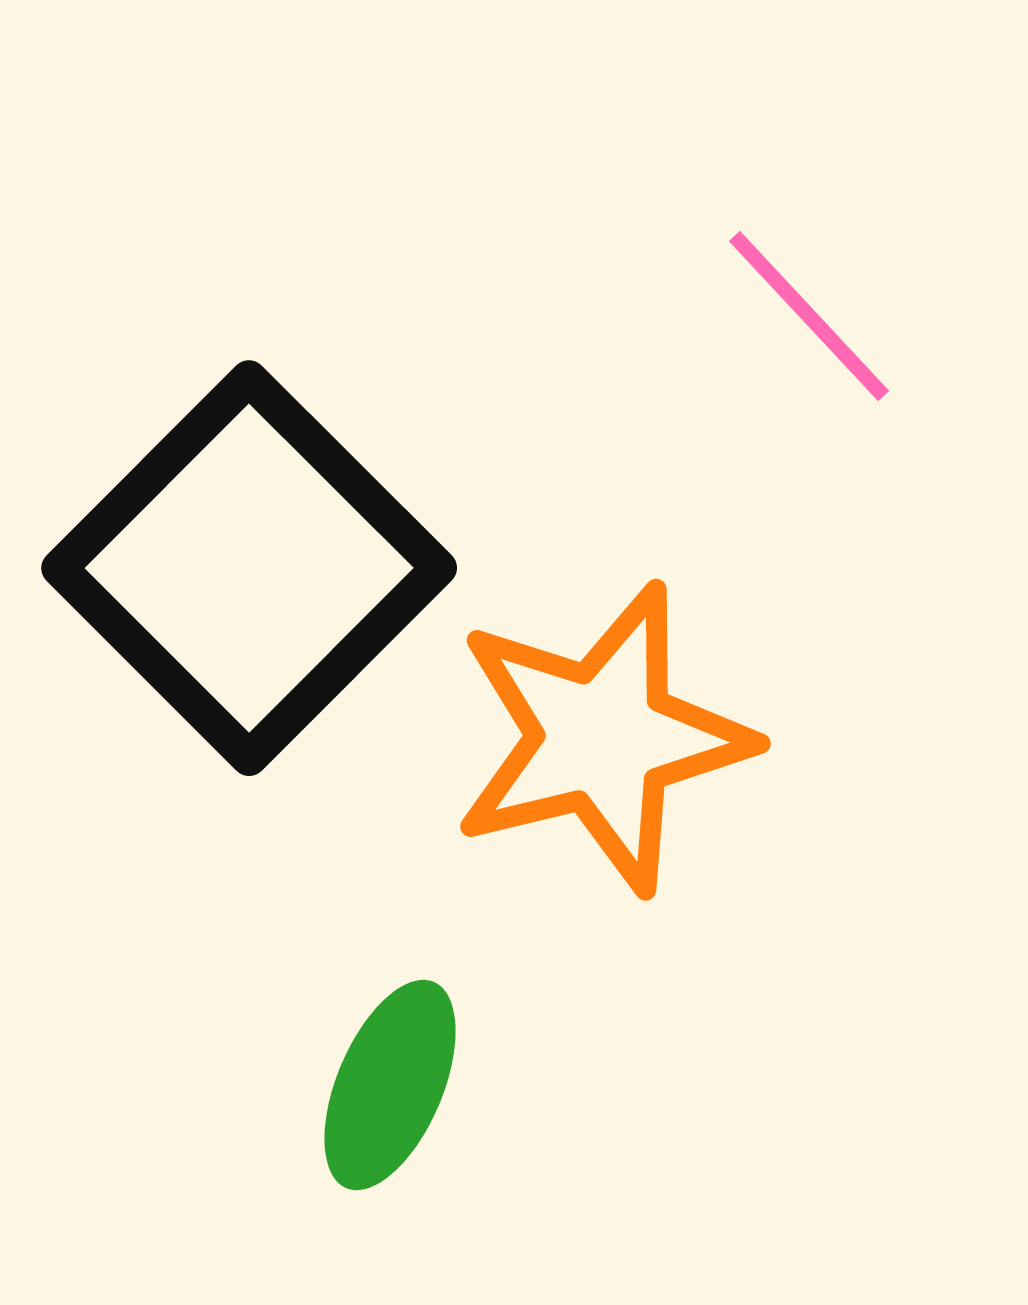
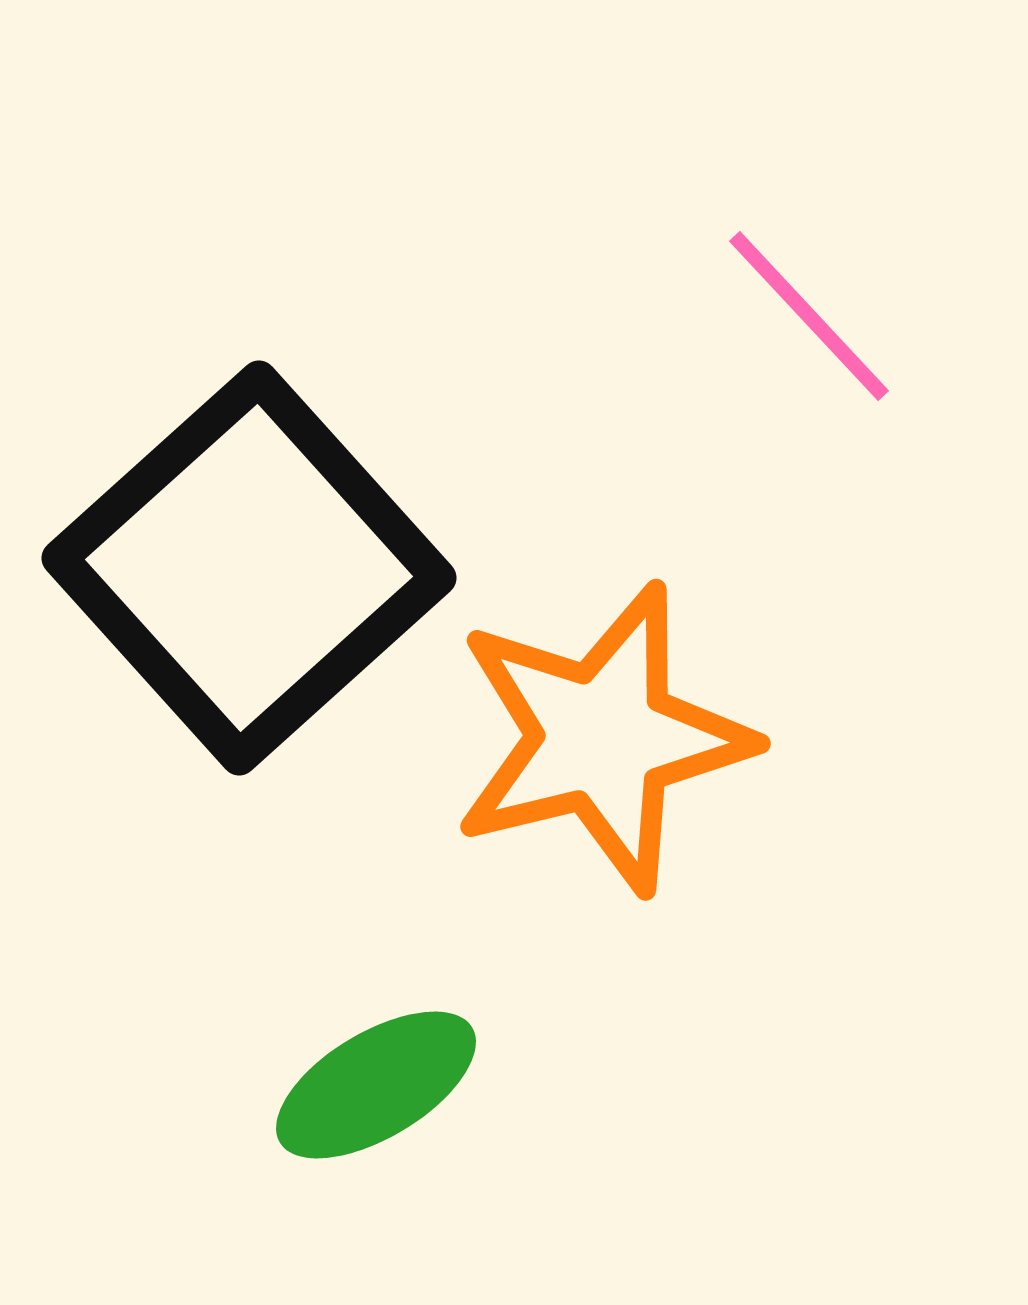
black square: rotated 3 degrees clockwise
green ellipse: moved 14 px left; rotated 36 degrees clockwise
